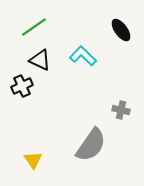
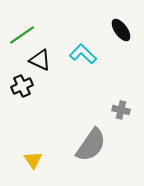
green line: moved 12 px left, 8 px down
cyan L-shape: moved 2 px up
